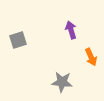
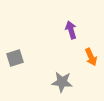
gray square: moved 3 px left, 18 px down
